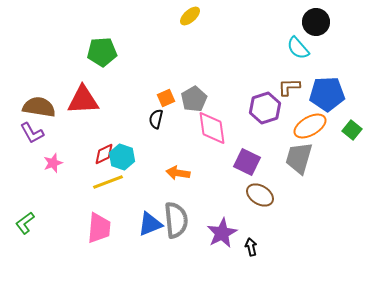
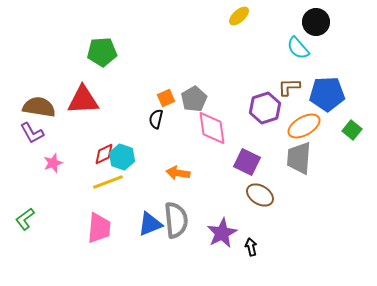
yellow ellipse: moved 49 px right
orange ellipse: moved 6 px left
gray trapezoid: rotated 12 degrees counterclockwise
green L-shape: moved 4 px up
